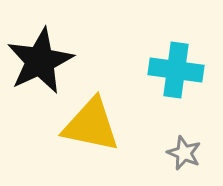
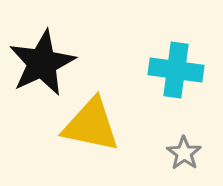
black star: moved 2 px right, 2 px down
gray star: rotated 12 degrees clockwise
